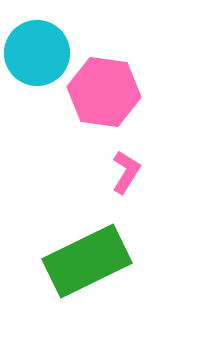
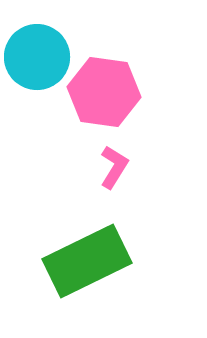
cyan circle: moved 4 px down
pink L-shape: moved 12 px left, 5 px up
